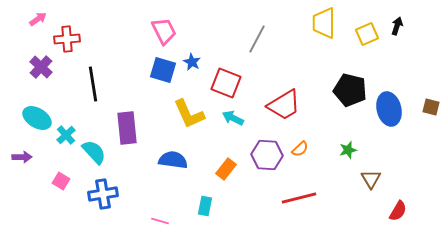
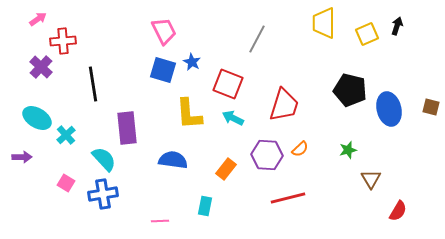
red cross: moved 4 px left, 2 px down
red square: moved 2 px right, 1 px down
red trapezoid: rotated 42 degrees counterclockwise
yellow L-shape: rotated 20 degrees clockwise
cyan semicircle: moved 10 px right, 7 px down
pink square: moved 5 px right, 2 px down
red line: moved 11 px left
pink line: rotated 18 degrees counterclockwise
